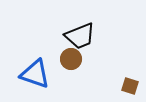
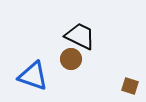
black trapezoid: rotated 132 degrees counterclockwise
blue triangle: moved 2 px left, 2 px down
